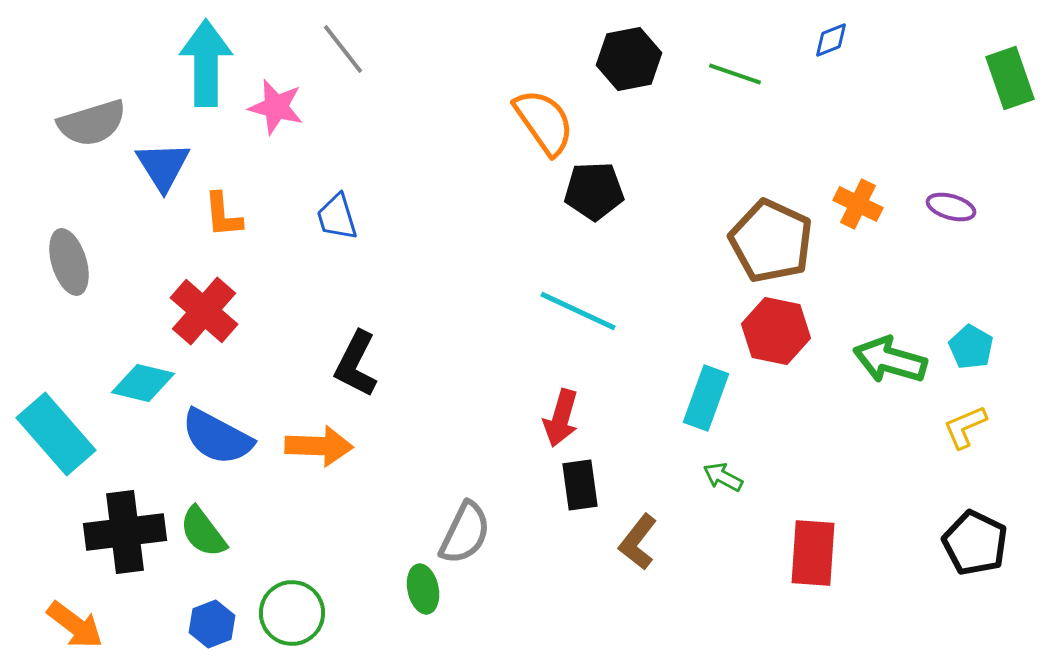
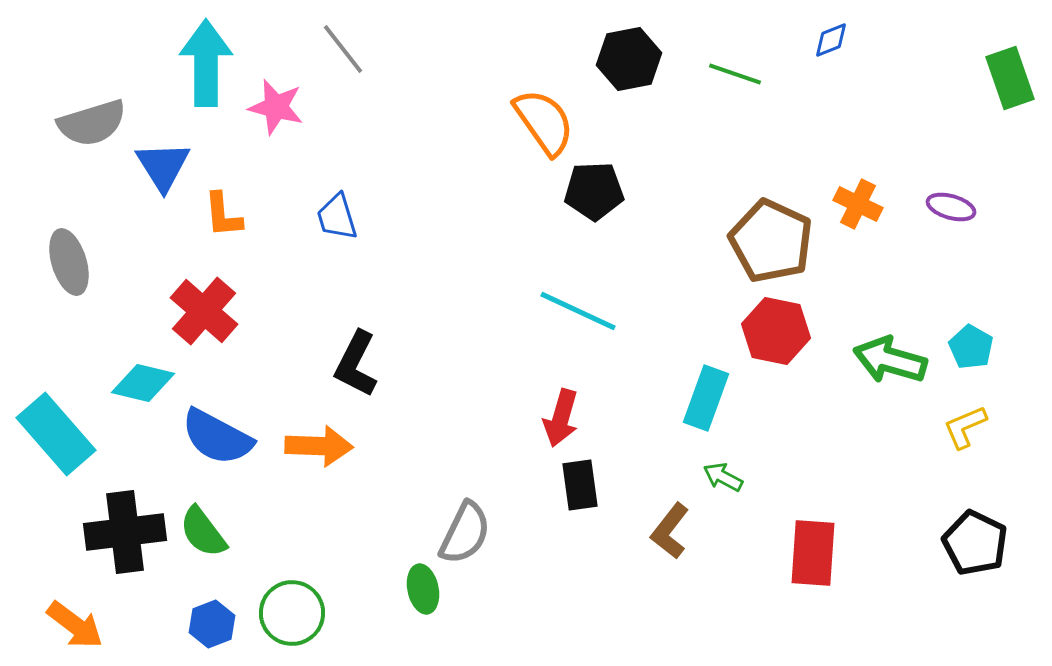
brown L-shape at (638, 542): moved 32 px right, 11 px up
